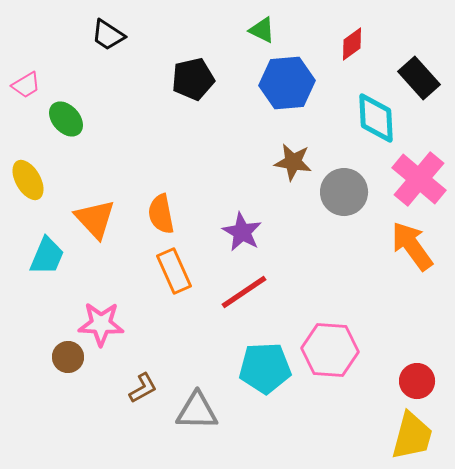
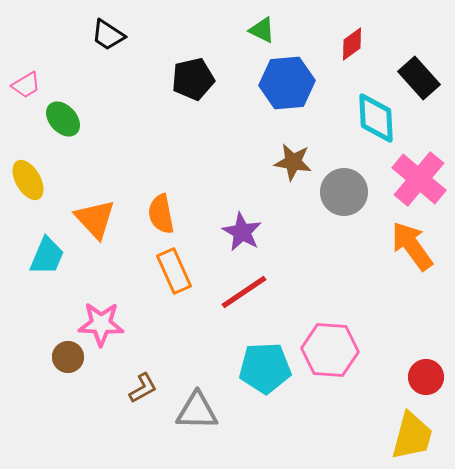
green ellipse: moved 3 px left
red circle: moved 9 px right, 4 px up
